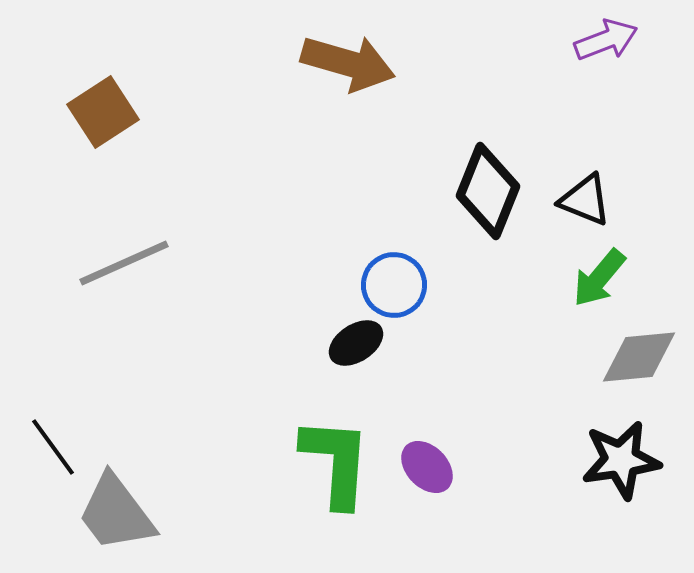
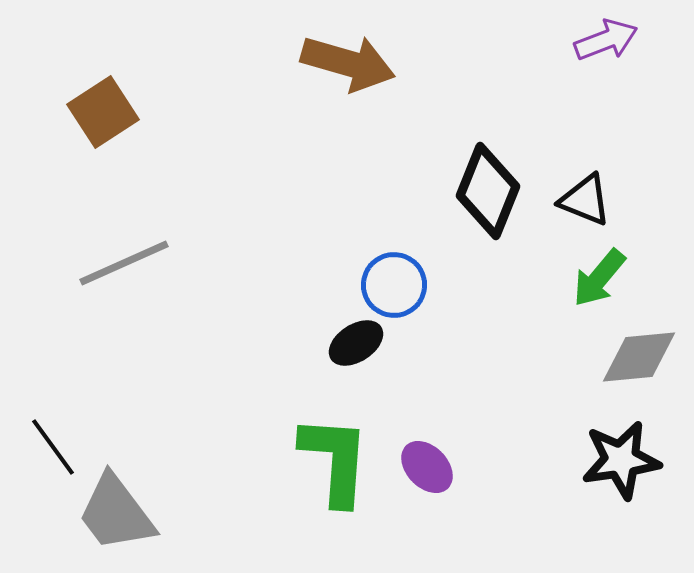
green L-shape: moved 1 px left, 2 px up
